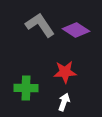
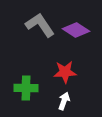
white arrow: moved 1 px up
